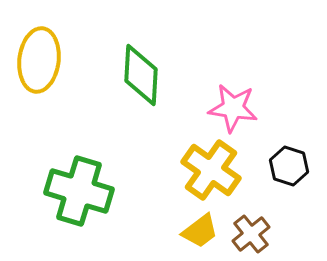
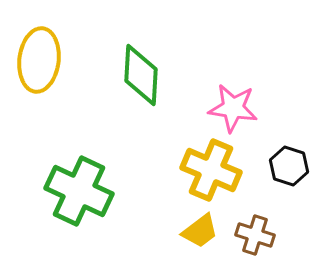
yellow cross: rotated 12 degrees counterclockwise
green cross: rotated 8 degrees clockwise
brown cross: moved 4 px right, 1 px down; rotated 33 degrees counterclockwise
